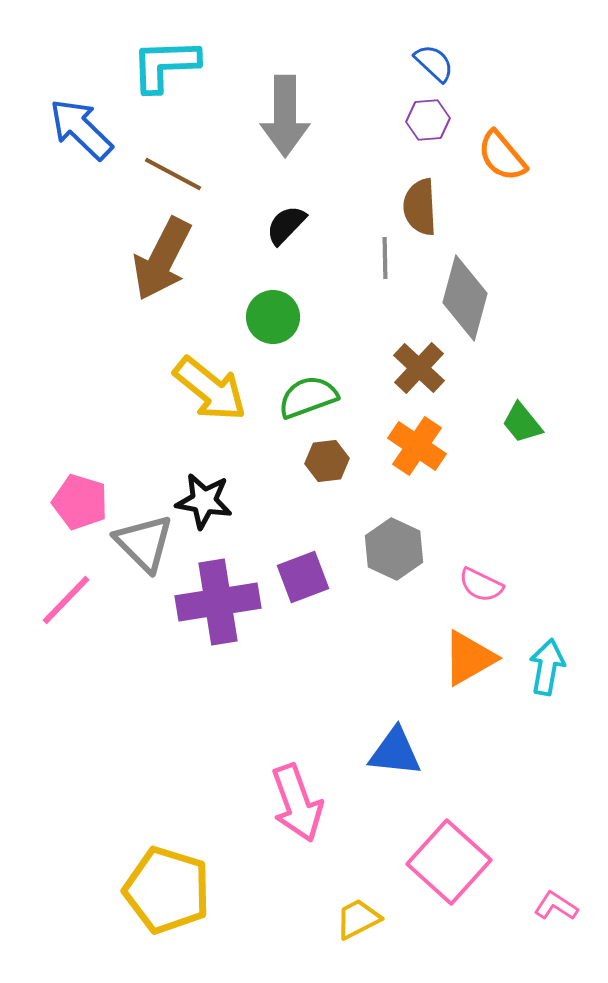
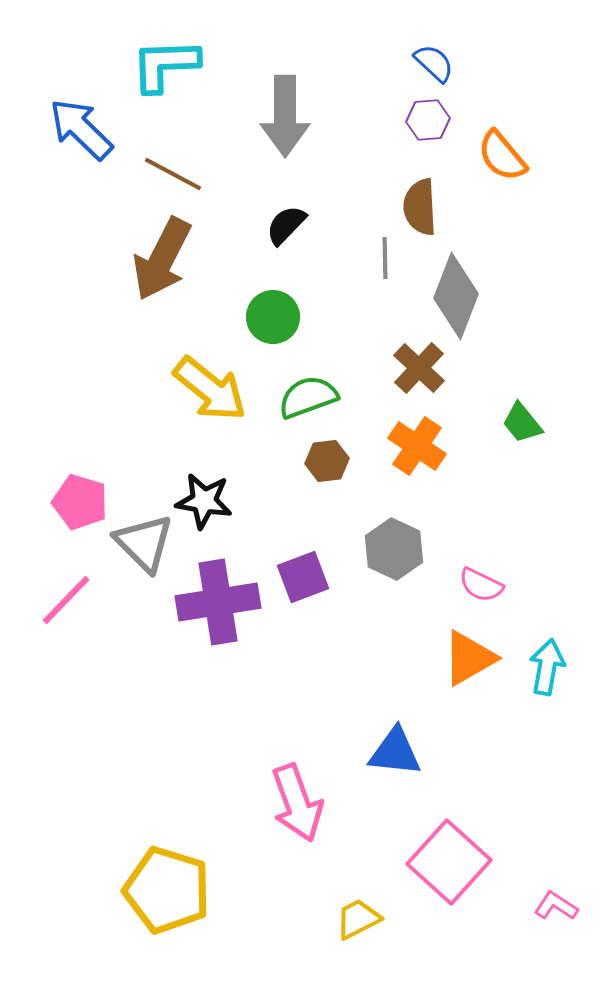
gray diamond: moved 9 px left, 2 px up; rotated 6 degrees clockwise
